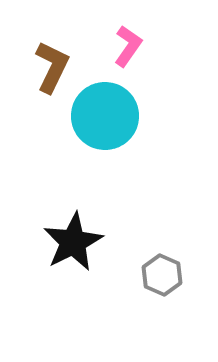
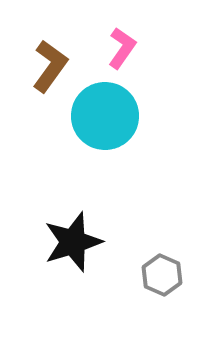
pink L-shape: moved 6 px left, 2 px down
brown L-shape: moved 2 px left, 1 px up; rotated 10 degrees clockwise
black star: rotated 10 degrees clockwise
